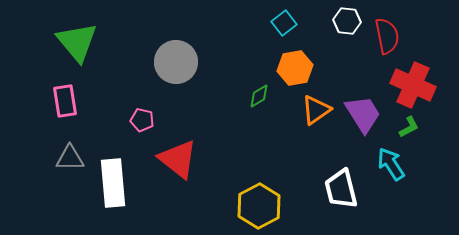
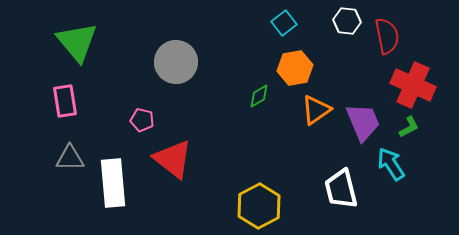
purple trapezoid: moved 8 px down; rotated 9 degrees clockwise
red triangle: moved 5 px left
